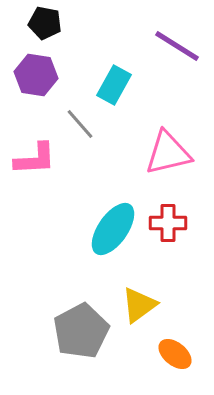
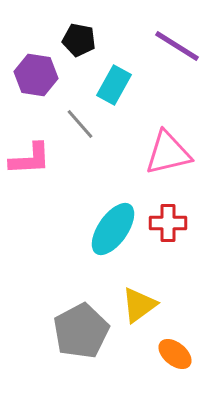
black pentagon: moved 34 px right, 17 px down
pink L-shape: moved 5 px left
